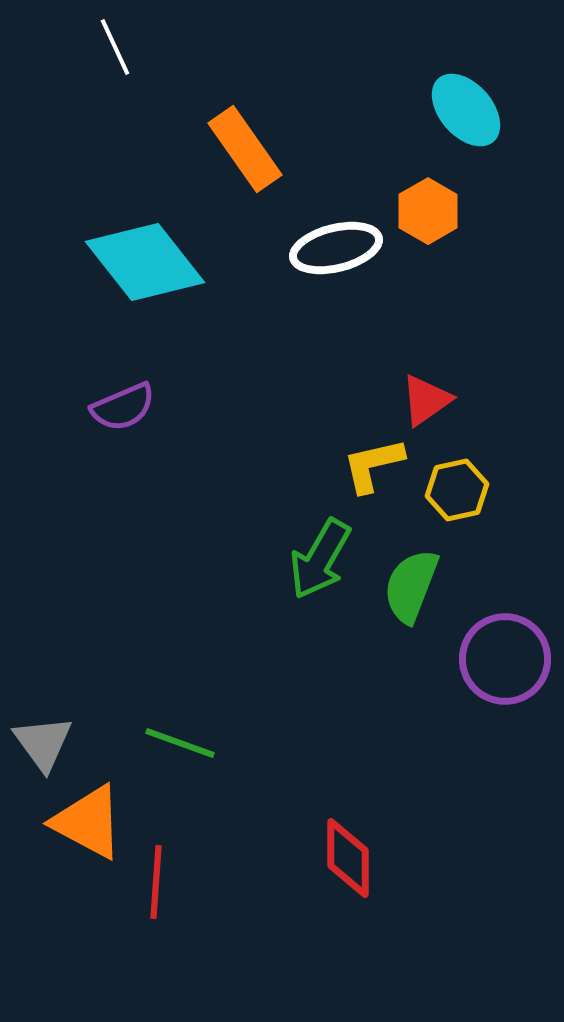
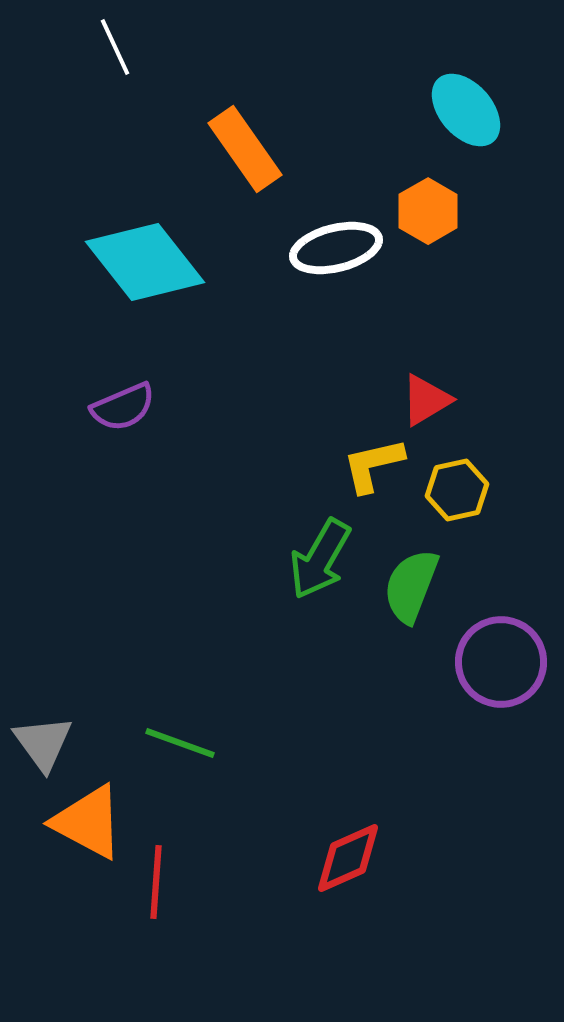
red triangle: rotated 4 degrees clockwise
purple circle: moved 4 px left, 3 px down
red diamond: rotated 66 degrees clockwise
